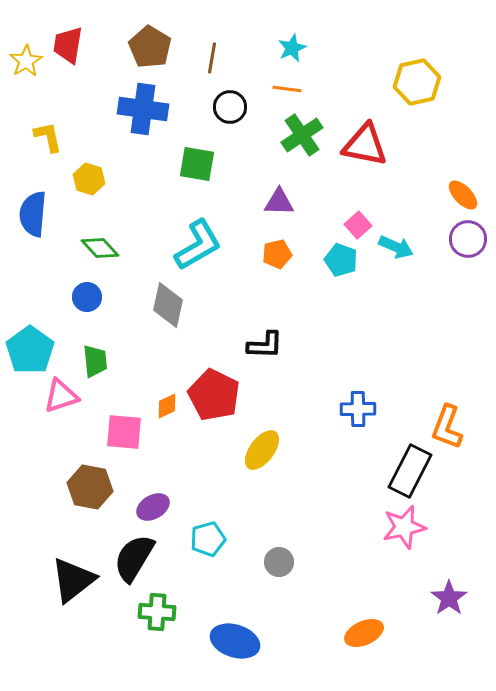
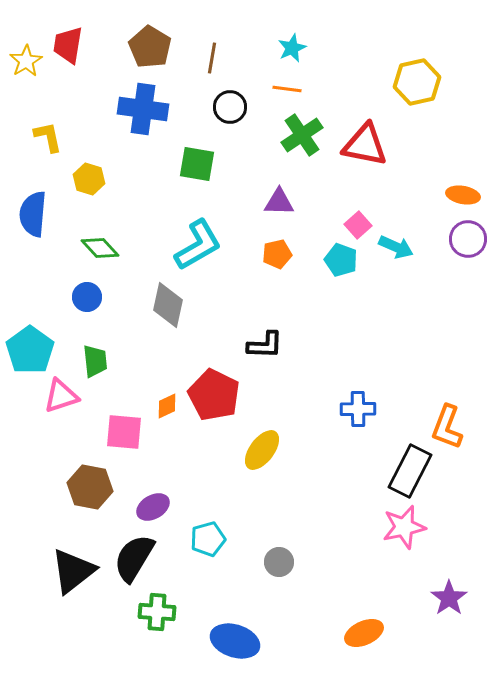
orange ellipse at (463, 195): rotated 36 degrees counterclockwise
black triangle at (73, 580): moved 9 px up
